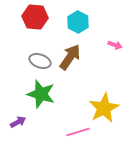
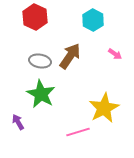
red hexagon: rotated 20 degrees clockwise
cyan hexagon: moved 15 px right, 2 px up
pink arrow: moved 9 px down; rotated 16 degrees clockwise
brown arrow: moved 1 px up
gray ellipse: rotated 10 degrees counterclockwise
green star: rotated 12 degrees clockwise
purple arrow: rotated 91 degrees counterclockwise
